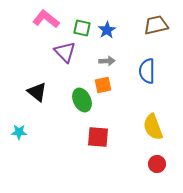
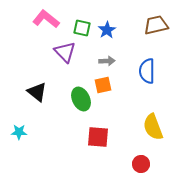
green ellipse: moved 1 px left, 1 px up
red circle: moved 16 px left
